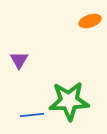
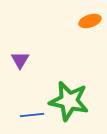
purple triangle: moved 1 px right
green star: rotated 15 degrees clockwise
